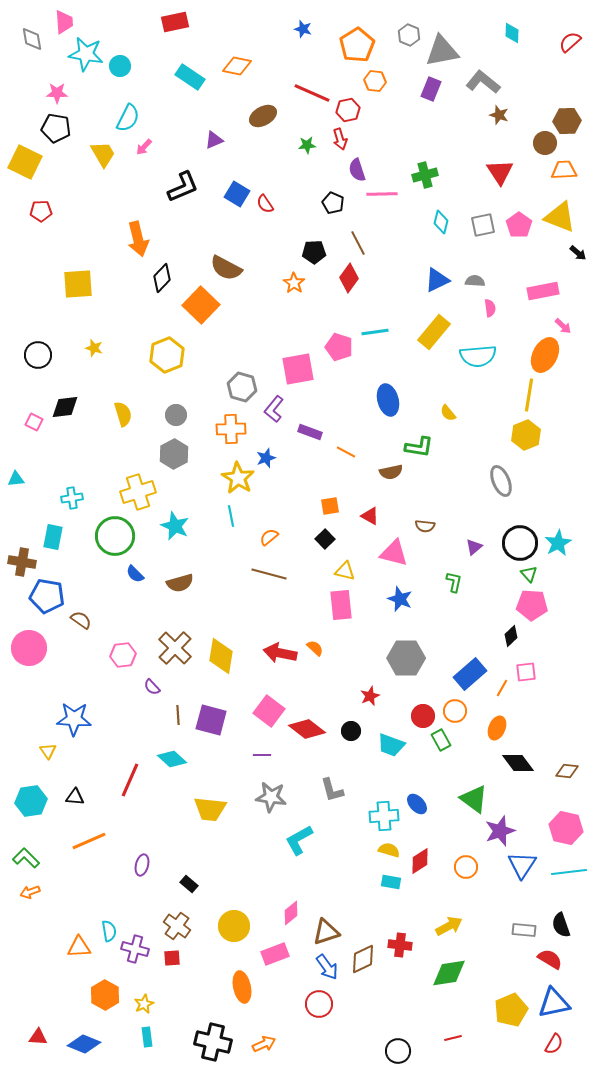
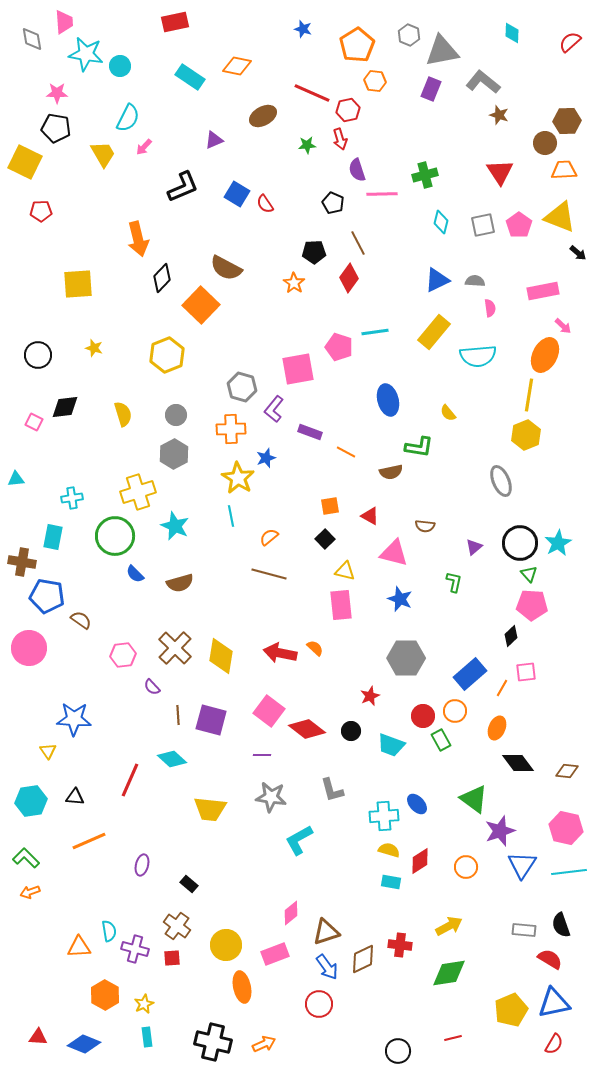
yellow circle at (234, 926): moved 8 px left, 19 px down
